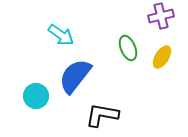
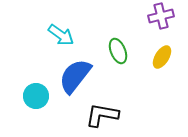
green ellipse: moved 10 px left, 3 px down
